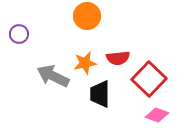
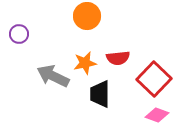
red square: moved 5 px right
